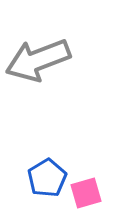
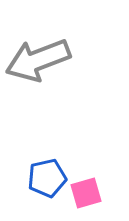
blue pentagon: rotated 18 degrees clockwise
